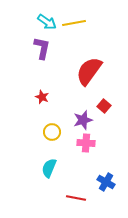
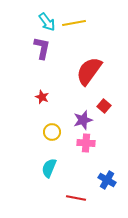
cyan arrow: rotated 18 degrees clockwise
blue cross: moved 1 px right, 2 px up
